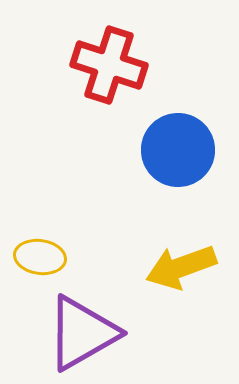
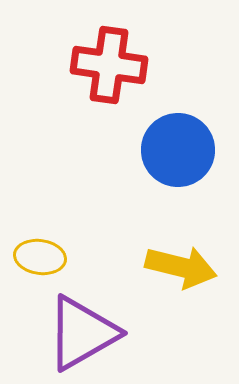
red cross: rotated 10 degrees counterclockwise
yellow arrow: rotated 146 degrees counterclockwise
